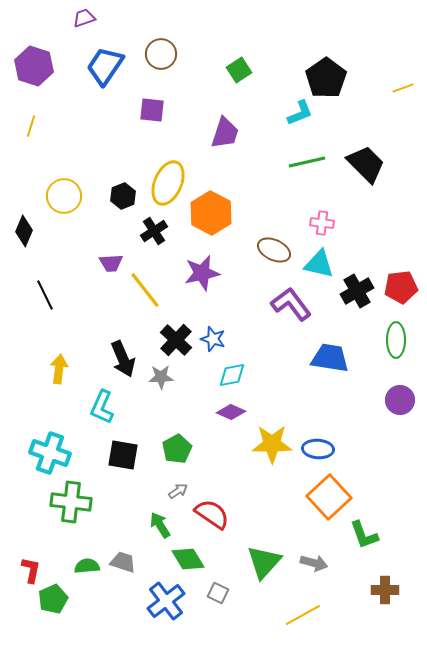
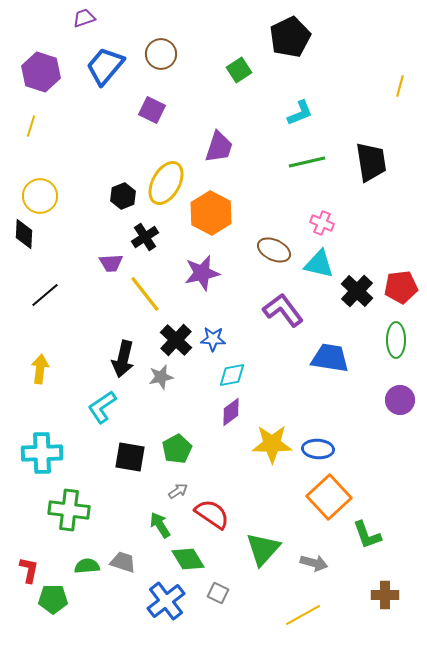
purple hexagon at (34, 66): moved 7 px right, 6 px down
blue trapezoid at (105, 66): rotated 6 degrees clockwise
black pentagon at (326, 78): moved 36 px left, 41 px up; rotated 9 degrees clockwise
yellow line at (403, 88): moved 3 px left, 2 px up; rotated 55 degrees counterclockwise
purple square at (152, 110): rotated 20 degrees clockwise
purple trapezoid at (225, 133): moved 6 px left, 14 px down
black trapezoid at (366, 164): moved 5 px right, 2 px up; rotated 36 degrees clockwise
yellow ellipse at (168, 183): moved 2 px left; rotated 6 degrees clockwise
yellow circle at (64, 196): moved 24 px left
pink cross at (322, 223): rotated 15 degrees clockwise
black diamond at (24, 231): moved 3 px down; rotated 20 degrees counterclockwise
black cross at (154, 231): moved 9 px left, 6 px down
yellow line at (145, 290): moved 4 px down
black cross at (357, 291): rotated 16 degrees counterclockwise
black line at (45, 295): rotated 76 degrees clockwise
purple L-shape at (291, 304): moved 8 px left, 6 px down
blue star at (213, 339): rotated 15 degrees counterclockwise
black arrow at (123, 359): rotated 36 degrees clockwise
yellow arrow at (59, 369): moved 19 px left
gray star at (161, 377): rotated 10 degrees counterclockwise
cyan L-shape at (102, 407): rotated 32 degrees clockwise
purple diamond at (231, 412): rotated 60 degrees counterclockwise
cyan cross at (50, 453): moved 8 px left; rotated 21 degrees counterclockwise
black square at (123, 455): moved 7 px right, 2 px down
green cross at (71, 502): moved 2 px left, 8 px down
green L-shape at (364, 535): moved 3 px right
green triangle at (264, 562): moved 1 px left, 13 px up
red L-shape at (31, 570): moved 2 px left
brown cross at (385, 590): moved 5 px down
green pentagon at (53, 599): rotated 24 degrees clockwise
